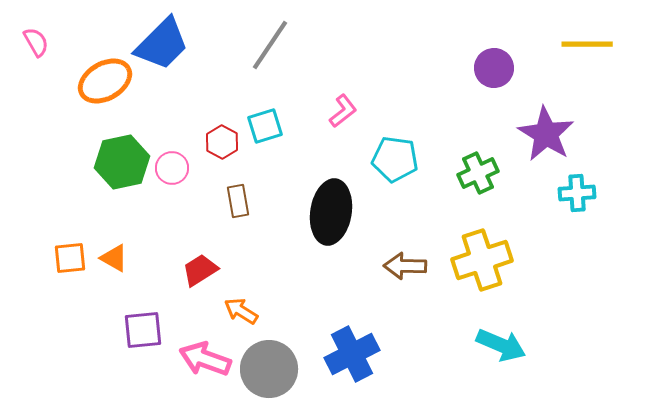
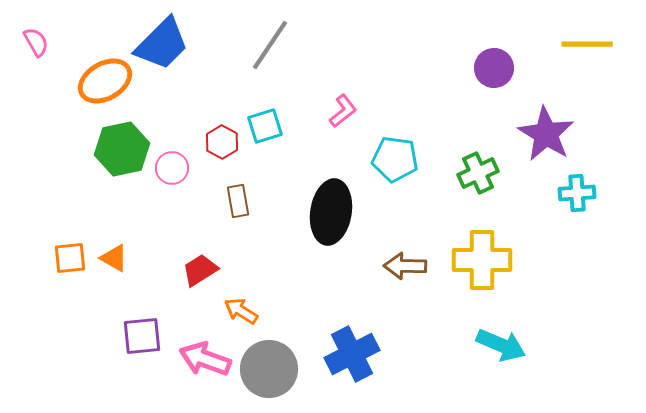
green hexagon: moved 13 px up
yellow cross: rotated 18 degrees clockwise
purple square: moved 1 px left, 6 px down
